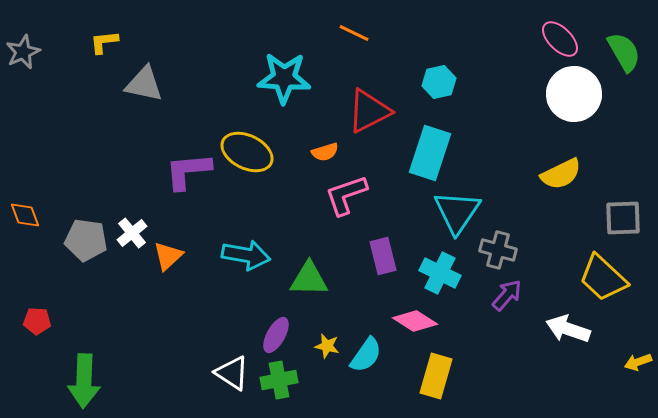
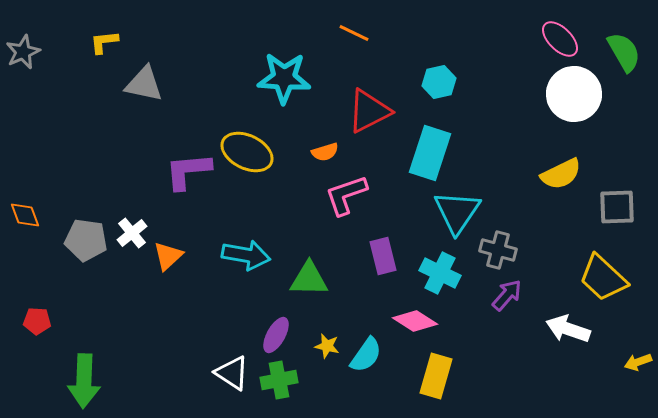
gray square: moved 6 px left, 11 px up
